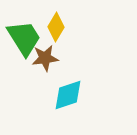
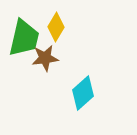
green trapezoid: rotated 45 degrees clockwise
cyan diamond: moved 15 px right, 2 px up; rotated 24 degrees counterclockwise
